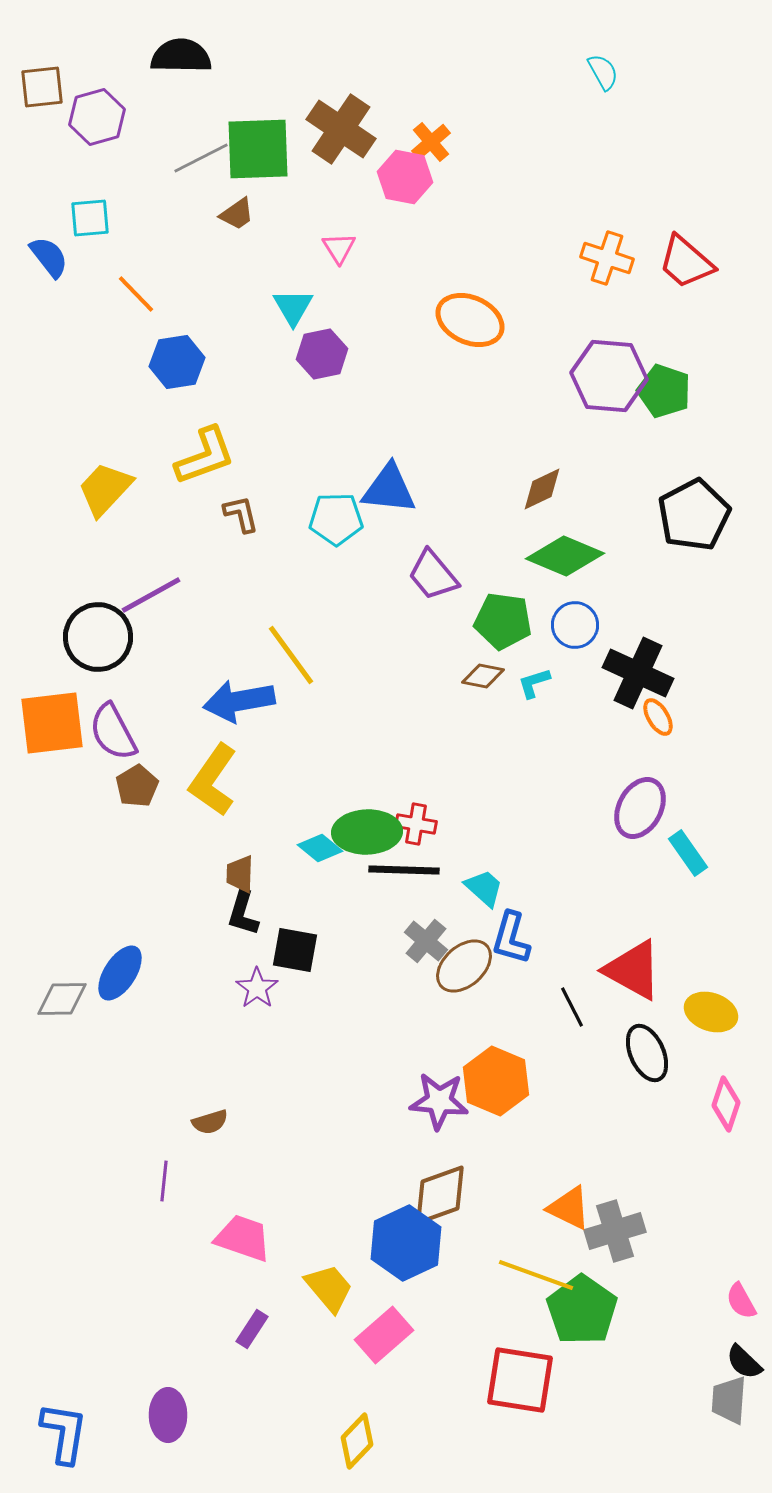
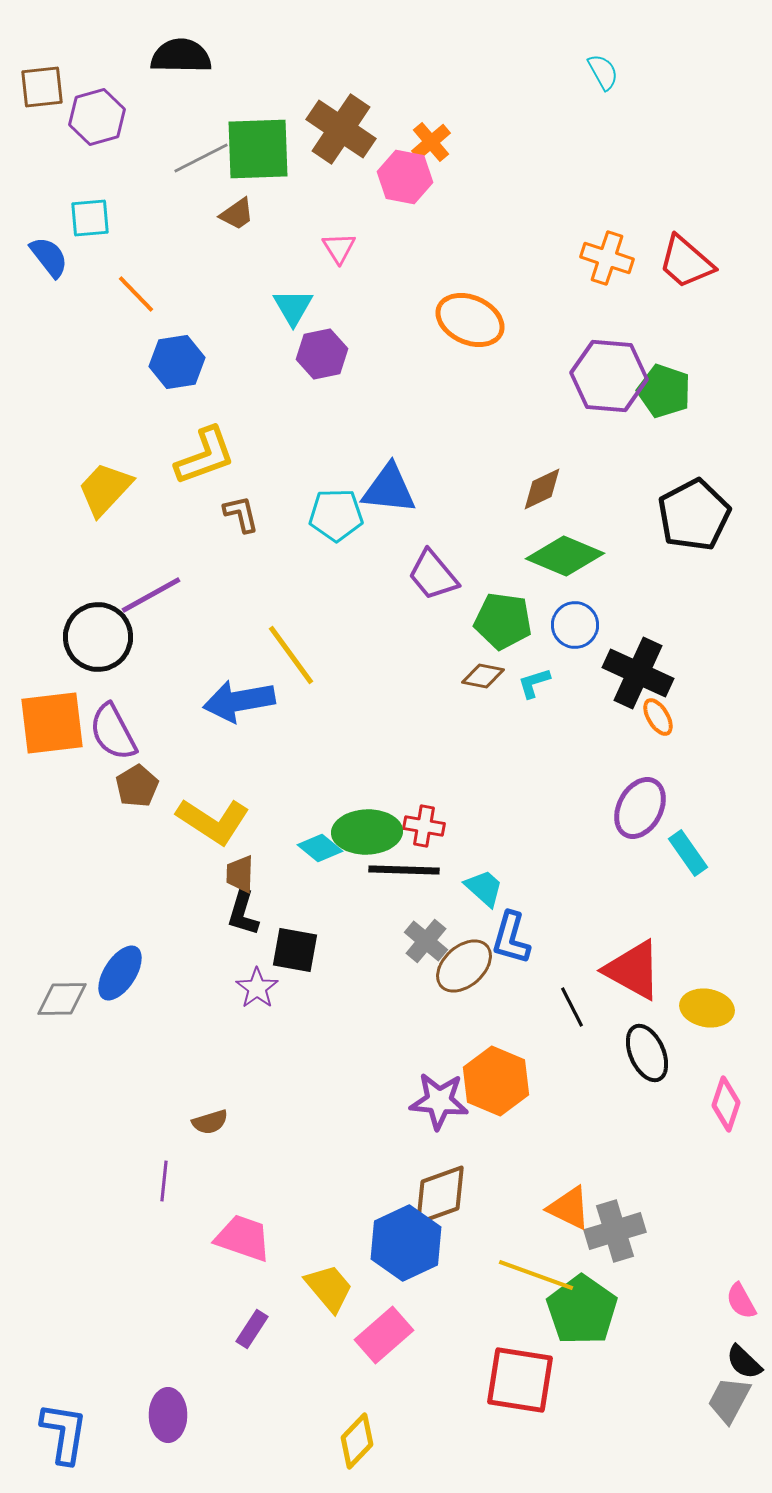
cyan pentagon at (336, 519): moved 4 px up
yellow L-shape at (213, 780): moved 41 px down; rotated 92 degrees counterclockwise
red cross at (416, 824): moved 8 px right, 2 px down
yellow ellipse at (711, 1012): moved 4 px left, 4 px up; rotated 9 degrees counterclockwise
gray trapezoid at (729, 1400): rotated 24 degrees clockwise
